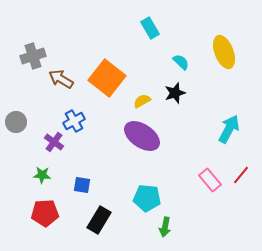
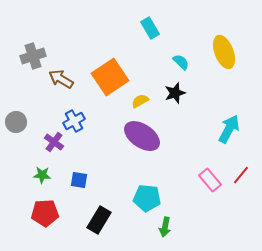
orange square: moved 3 px right, 1 px up; rotated 18 degrees clockwise
yellow semicircle: moved 2 px left
blue square: moved 3 px left, 5 px up
